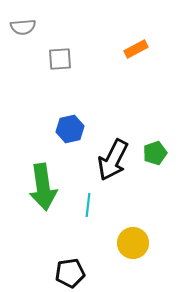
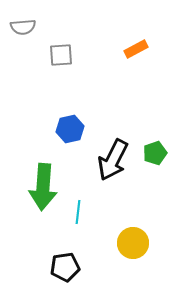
gray square: moved 1 px right, 4 px up
green arrow: rotated 12 degrees clockwise
cyan line: moved 10 px left, 7 px down
black pentagon: moved 5 px left, 6 px up
